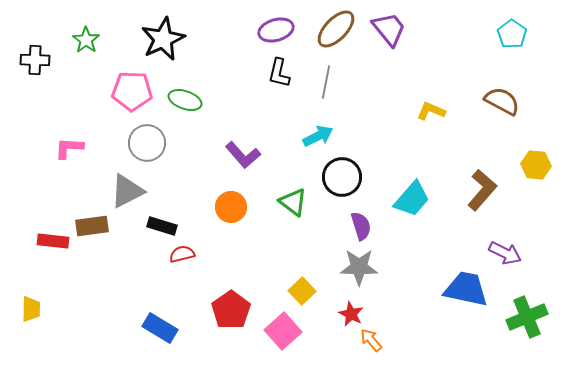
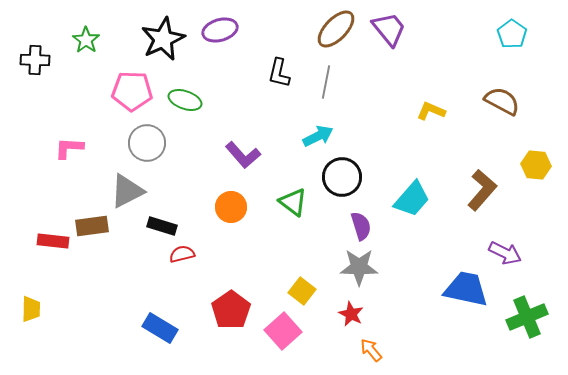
purple ellipse: moved 56 px left
yellow square: rotated 8 degrees counterclockwise
orange arrow: moved 10 px down
